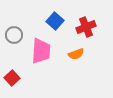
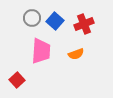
red cross: moved 2 px left, 3 px up
gray circle: moved 18 px right, 17 px up
red square: moved 5 px right, 2 px down
